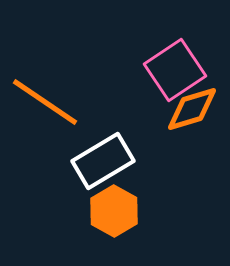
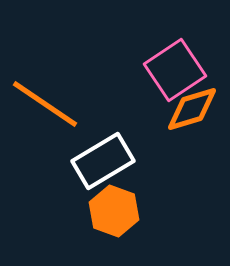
orange line: moved 2 px down
orange hexagon: rotated 9 degrees counterclockwise
